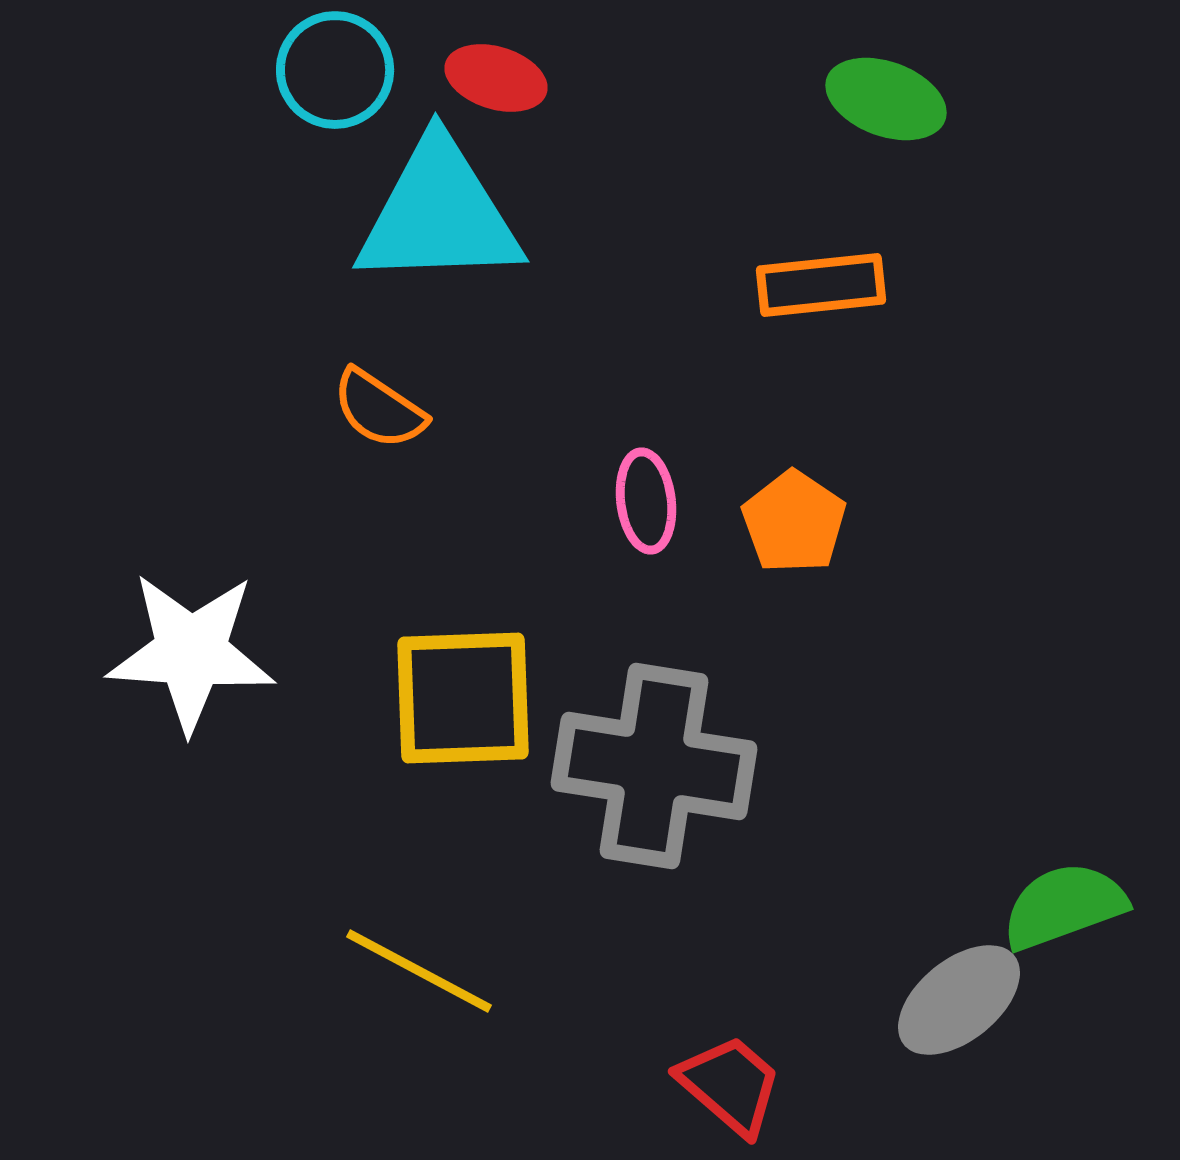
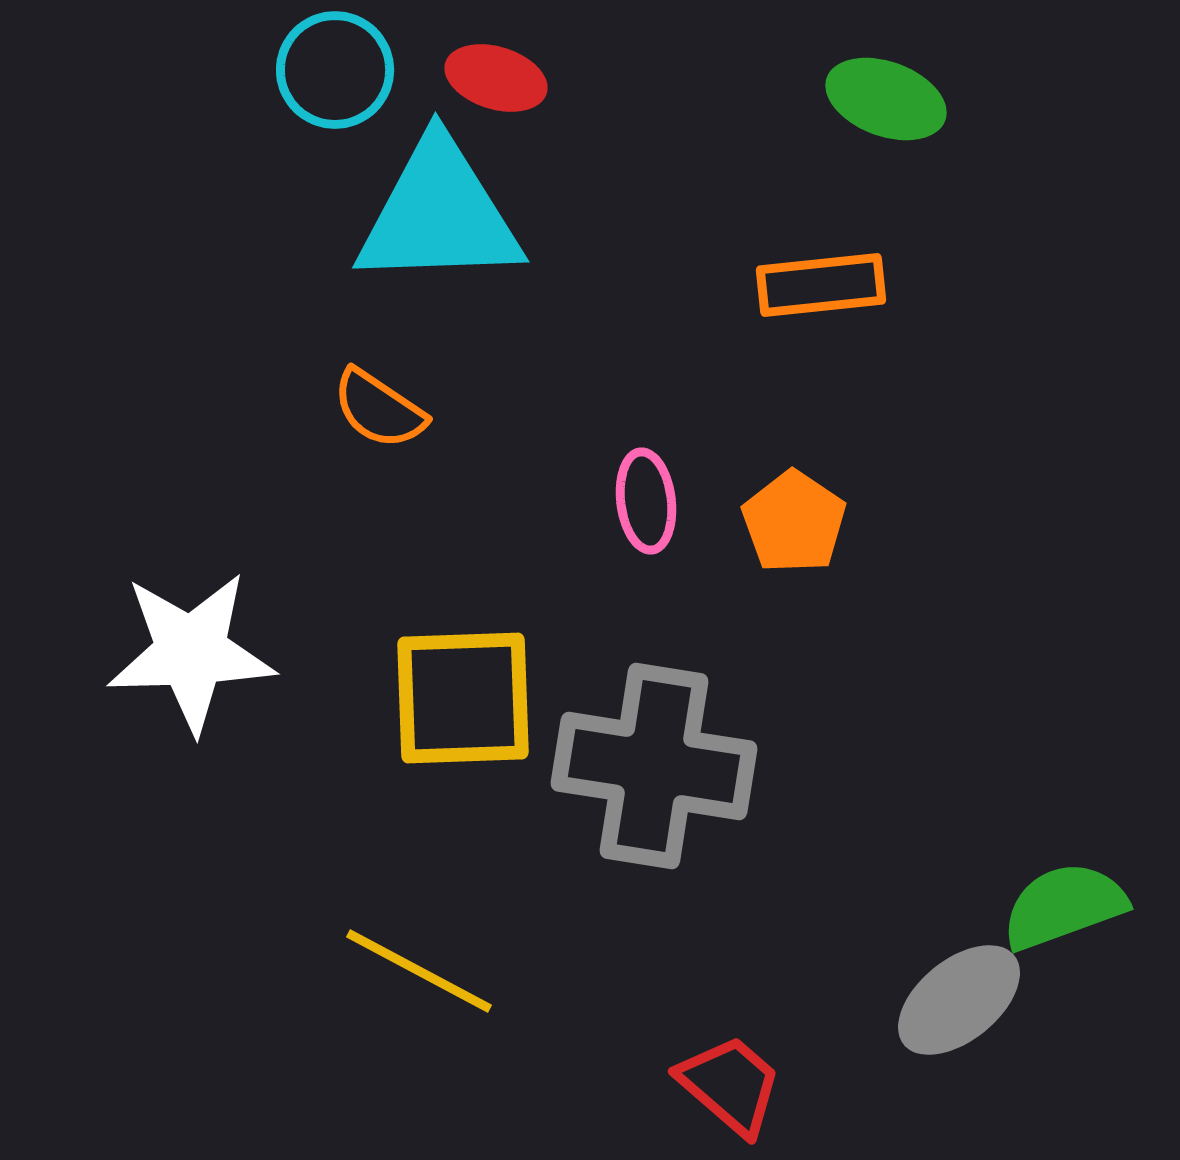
white star: rotated 6 degrees counterclockwise
